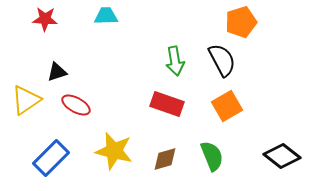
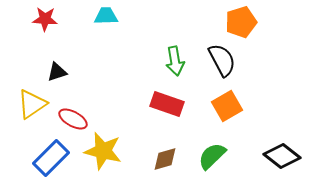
yellow triangle: moved 6 px right, 4 px down
red ellipse: moved 3 px left, 14 px down
yellow star: moved 11 px left
green semicircle: rotated 112 degrees counterclockwise
